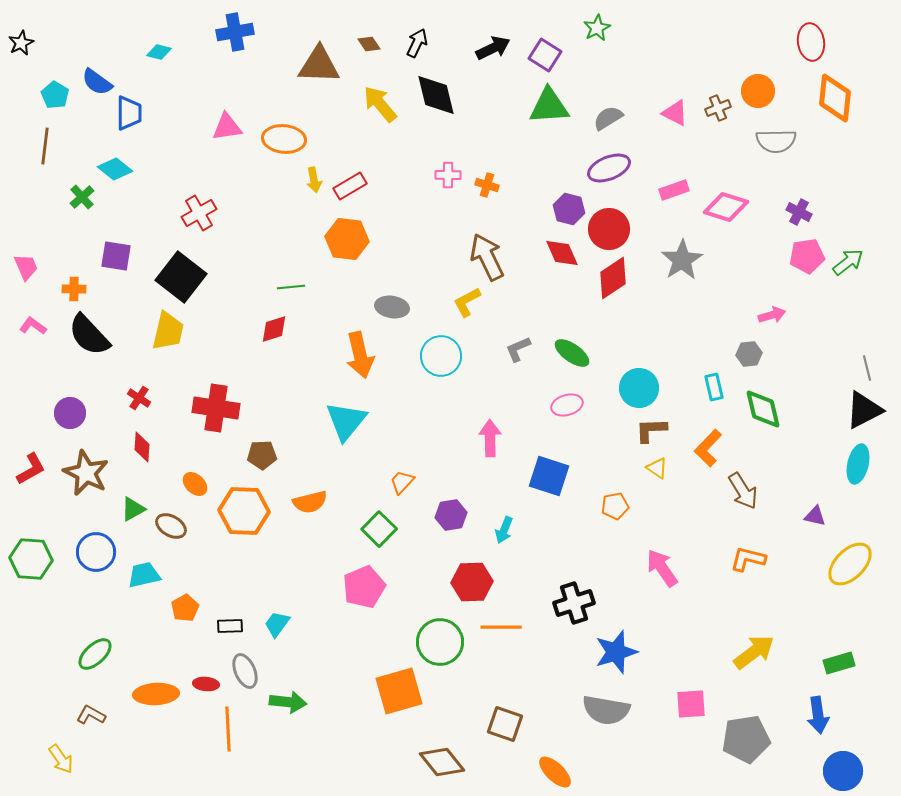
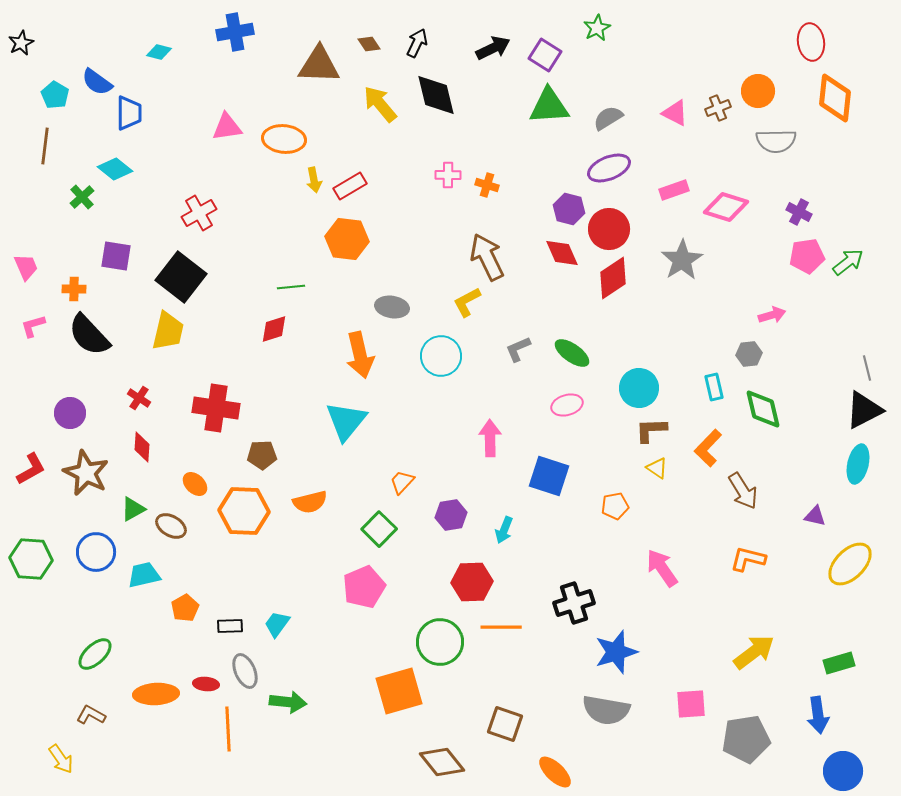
pink L-shape at (33, 326): rotated 52 degrees counterclockwise
